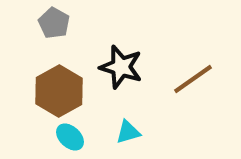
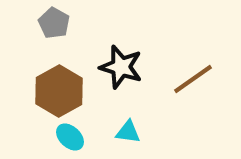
cyan triangle: rotated 24 degrees clockwise
